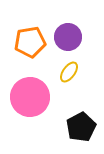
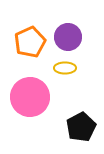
orange pentagon: rotated 16 degrees counterclockwise
yellow ellipse: moved 4 px left, 4 px up; rotated 55 degrees clockwise
